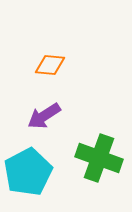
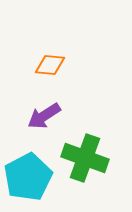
green cross: moved 14 px left
cyan pentagon: moved 5 px down
